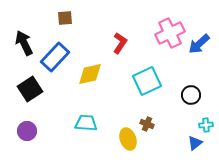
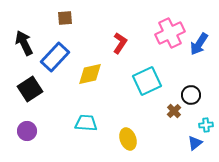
blue arrow: rotated 15 degrees counterclockwise
brown cross: moved 27 px right, 13 px up; rotated 24 degrees clockwise
